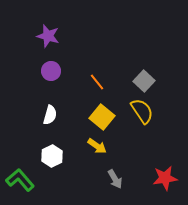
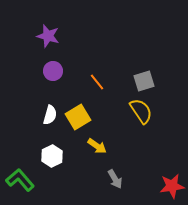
purple circle: moved 2 px right
gray square: rotated 30 degrees clockwise
yellow semicircle: moved 1 px left
yellow square: moved 24 px left; rotated 20 degrees clockwise
red star: moved 7 px right, 8 px down
